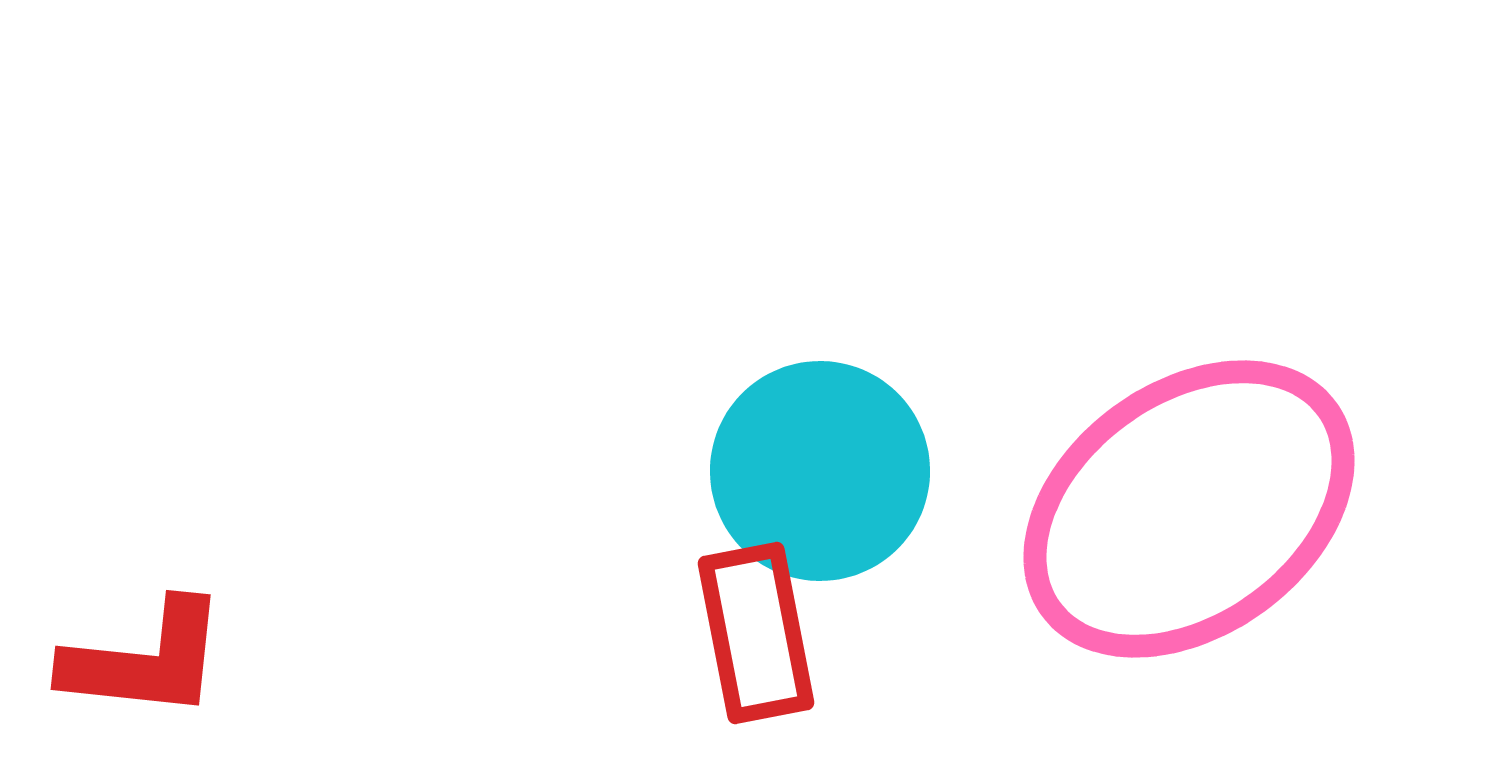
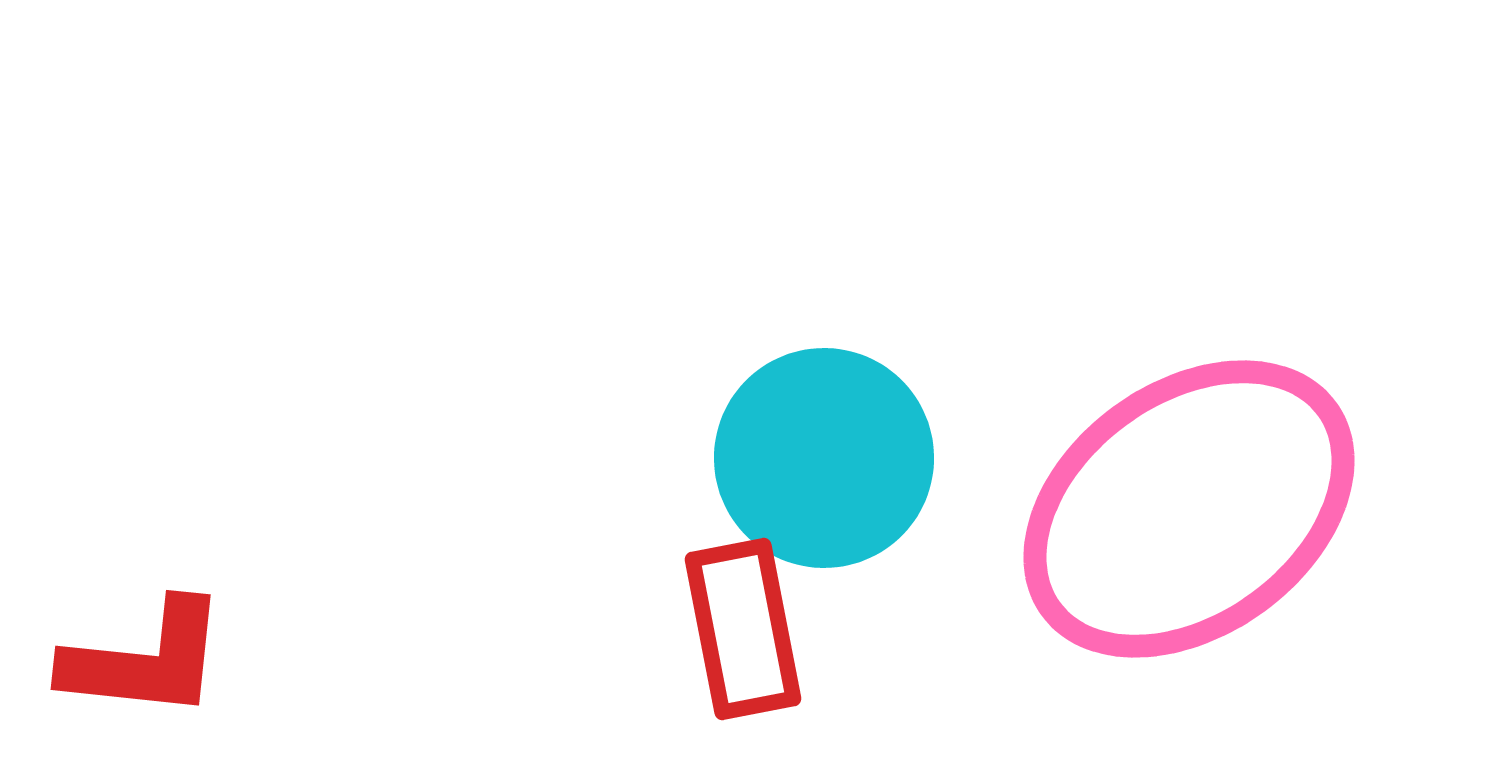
cyan circle: moved 4 px right, 13 px up
red rectangle: moved 13 px left, 4 px up
